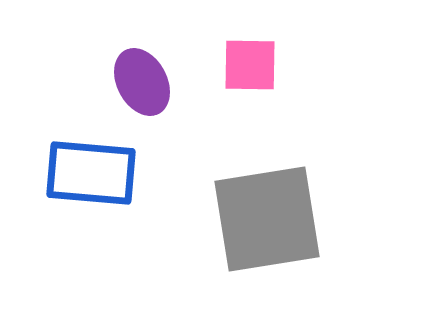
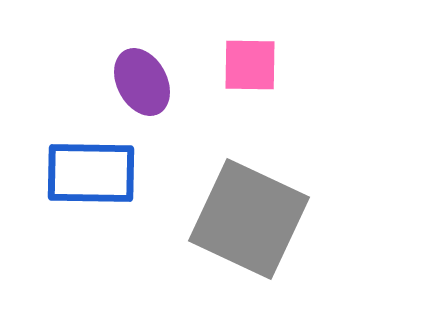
blue rectangle: rotated 4 degrees counterclockwise
gray square: moved 18 px left; rotated 34 degrees clockwise
